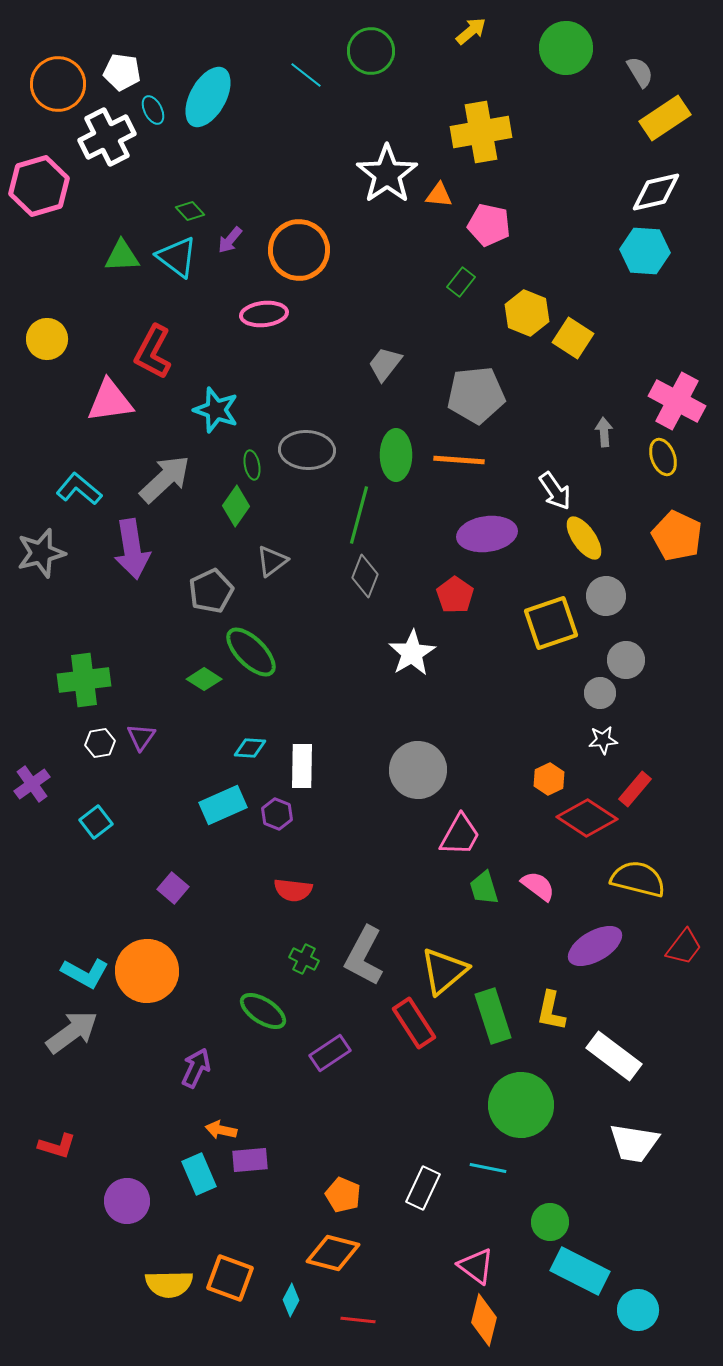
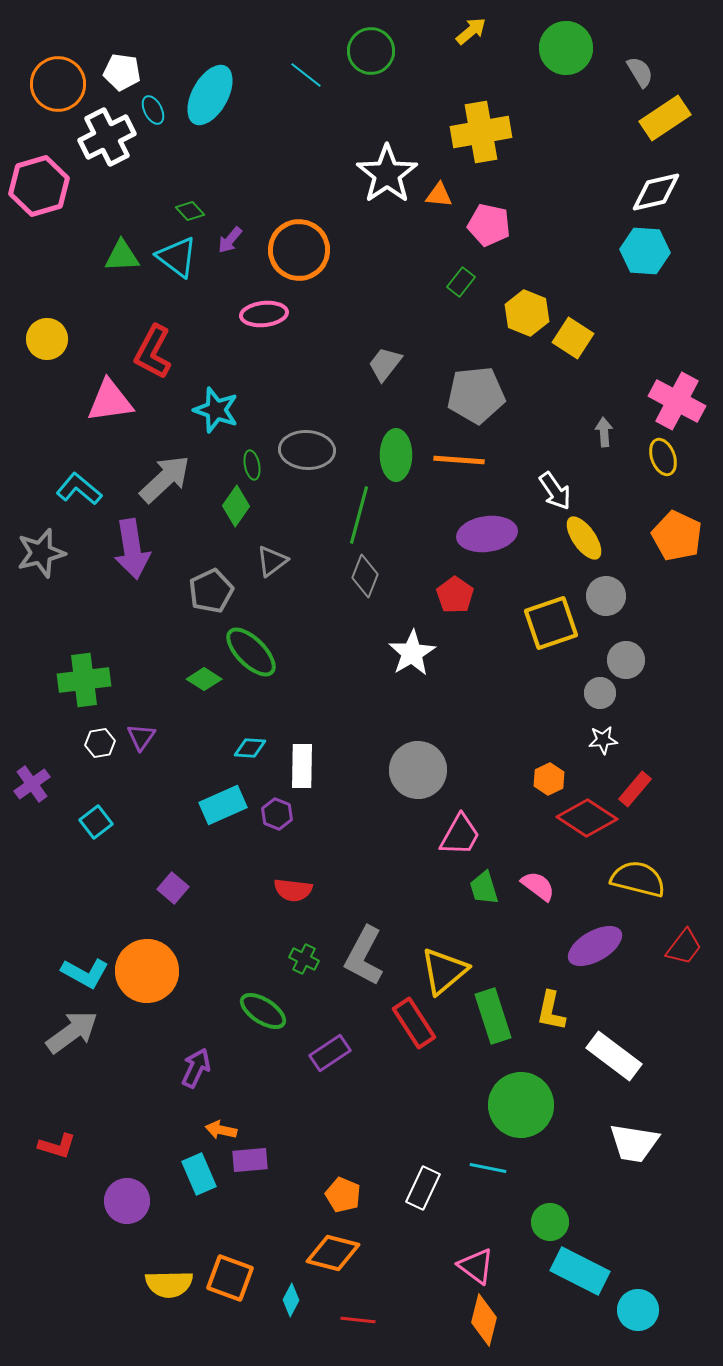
cyan ellipse at (208, 97): moved 2 px right, 2 px up
